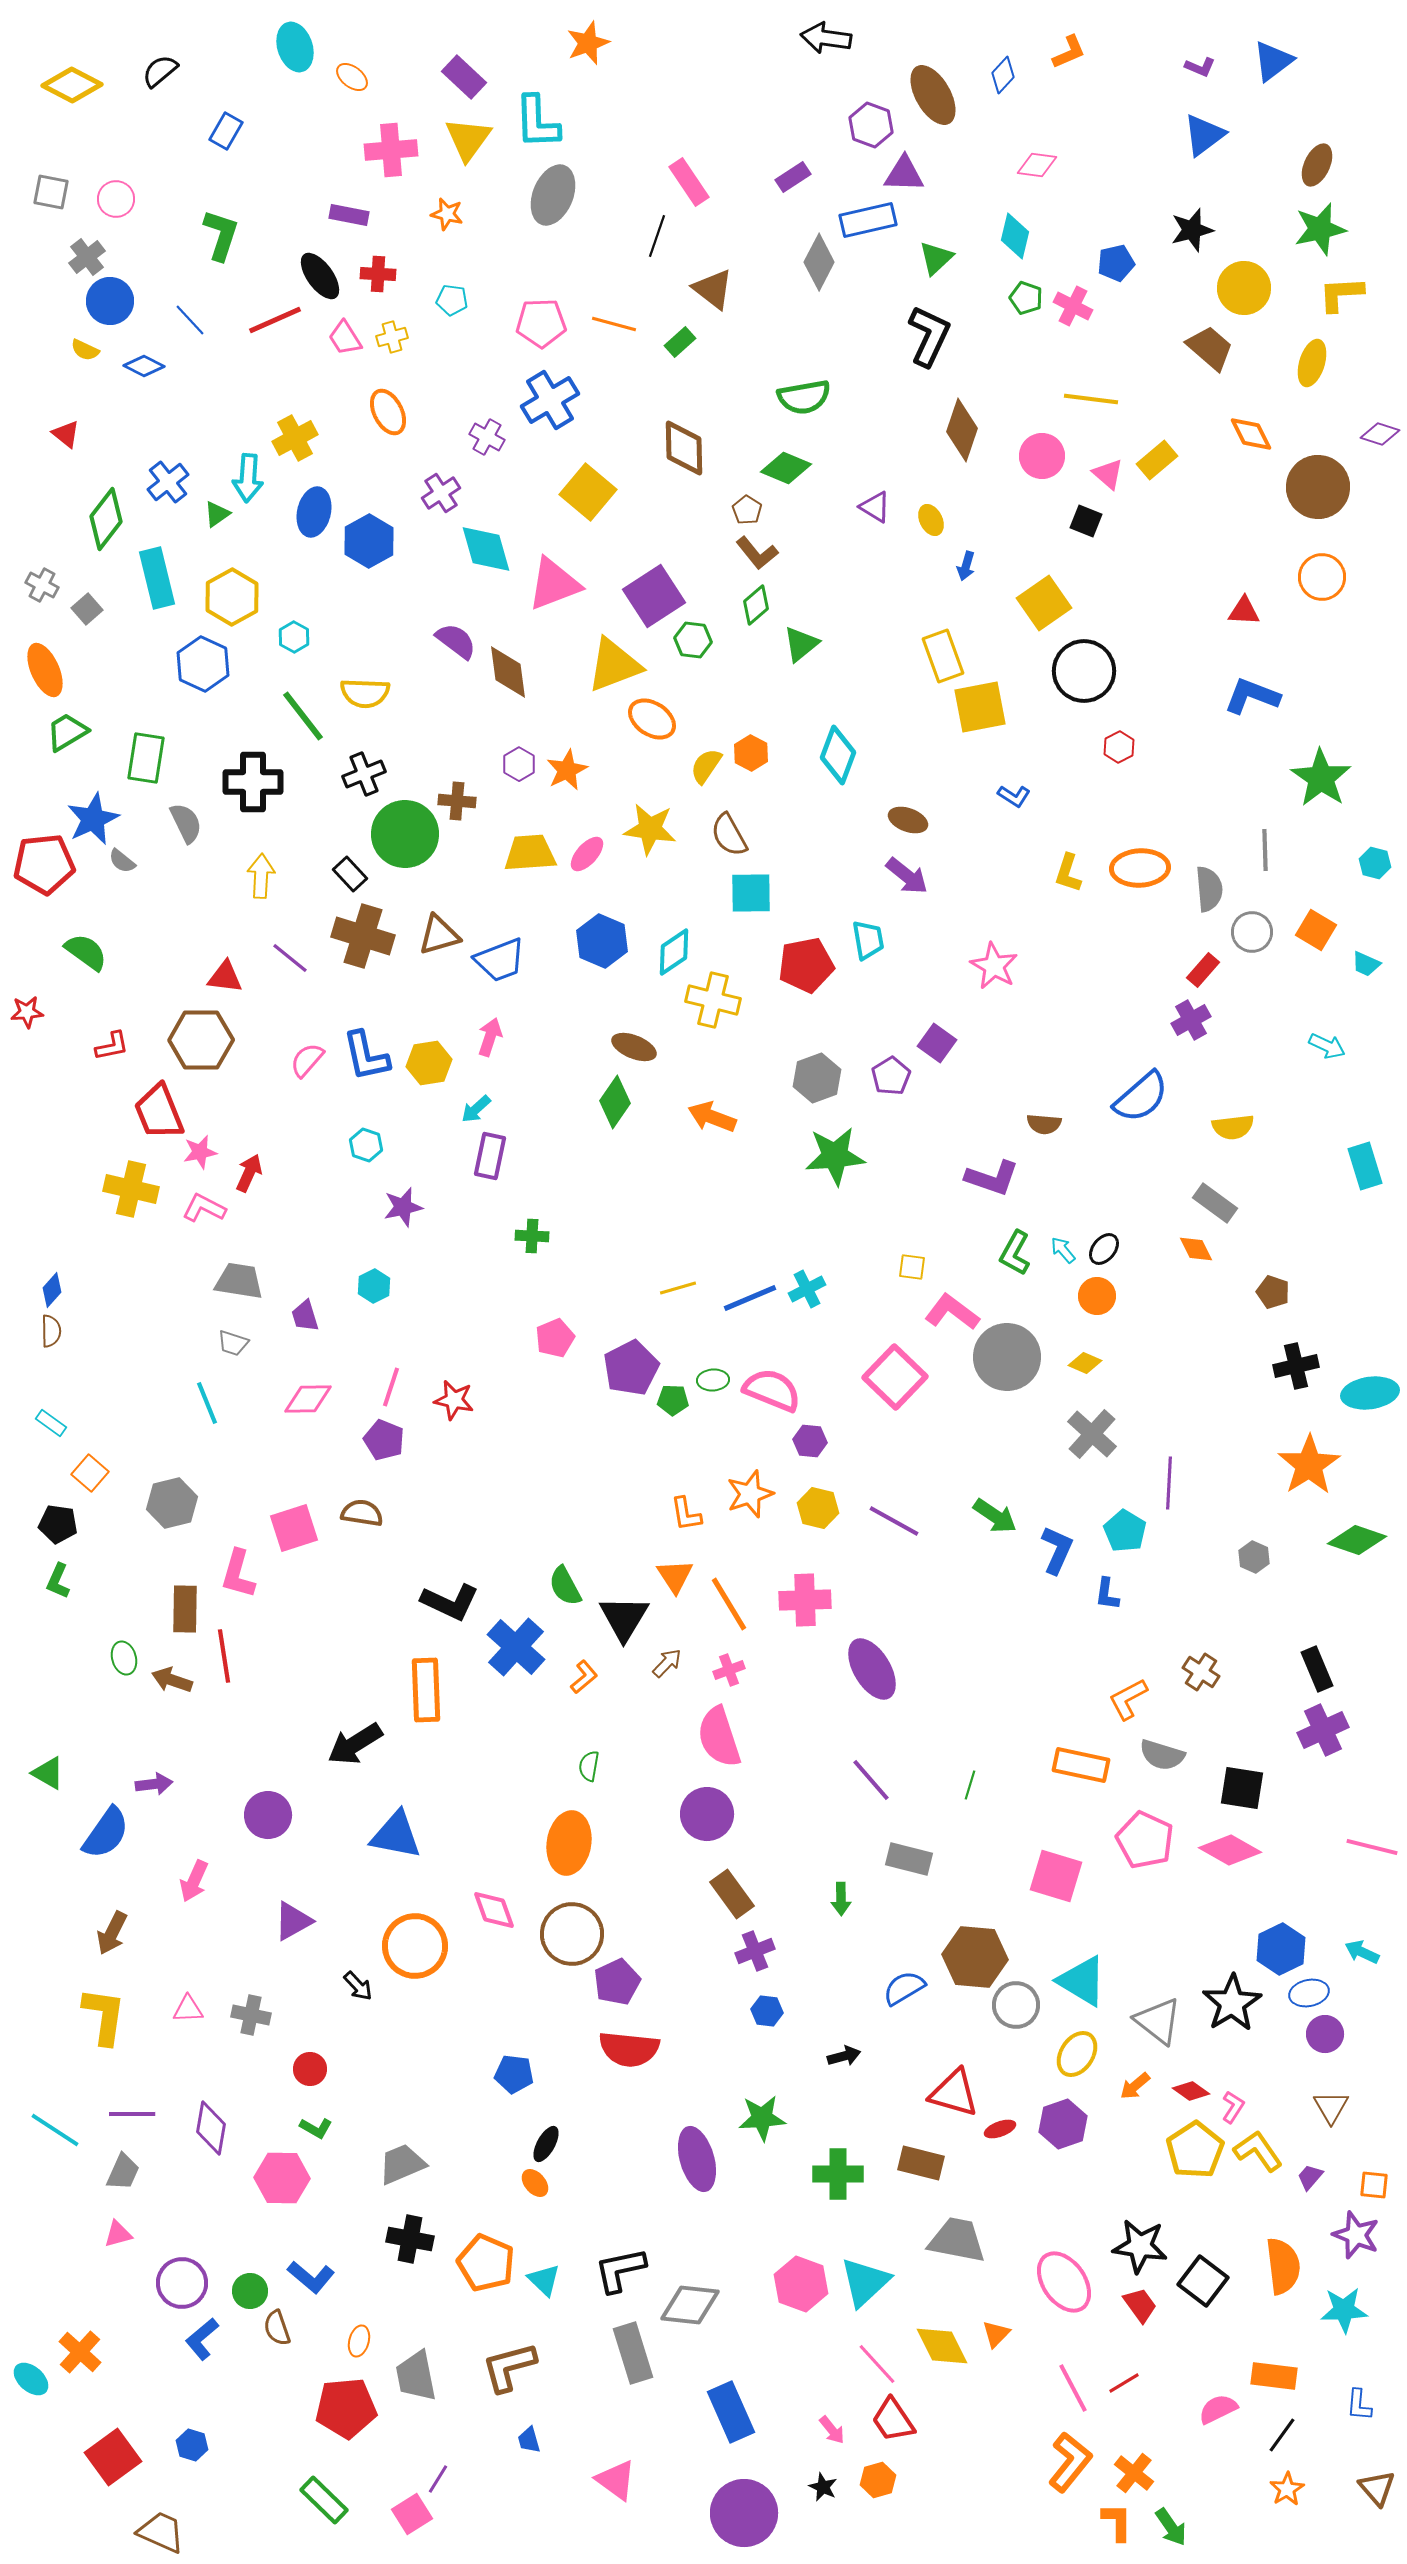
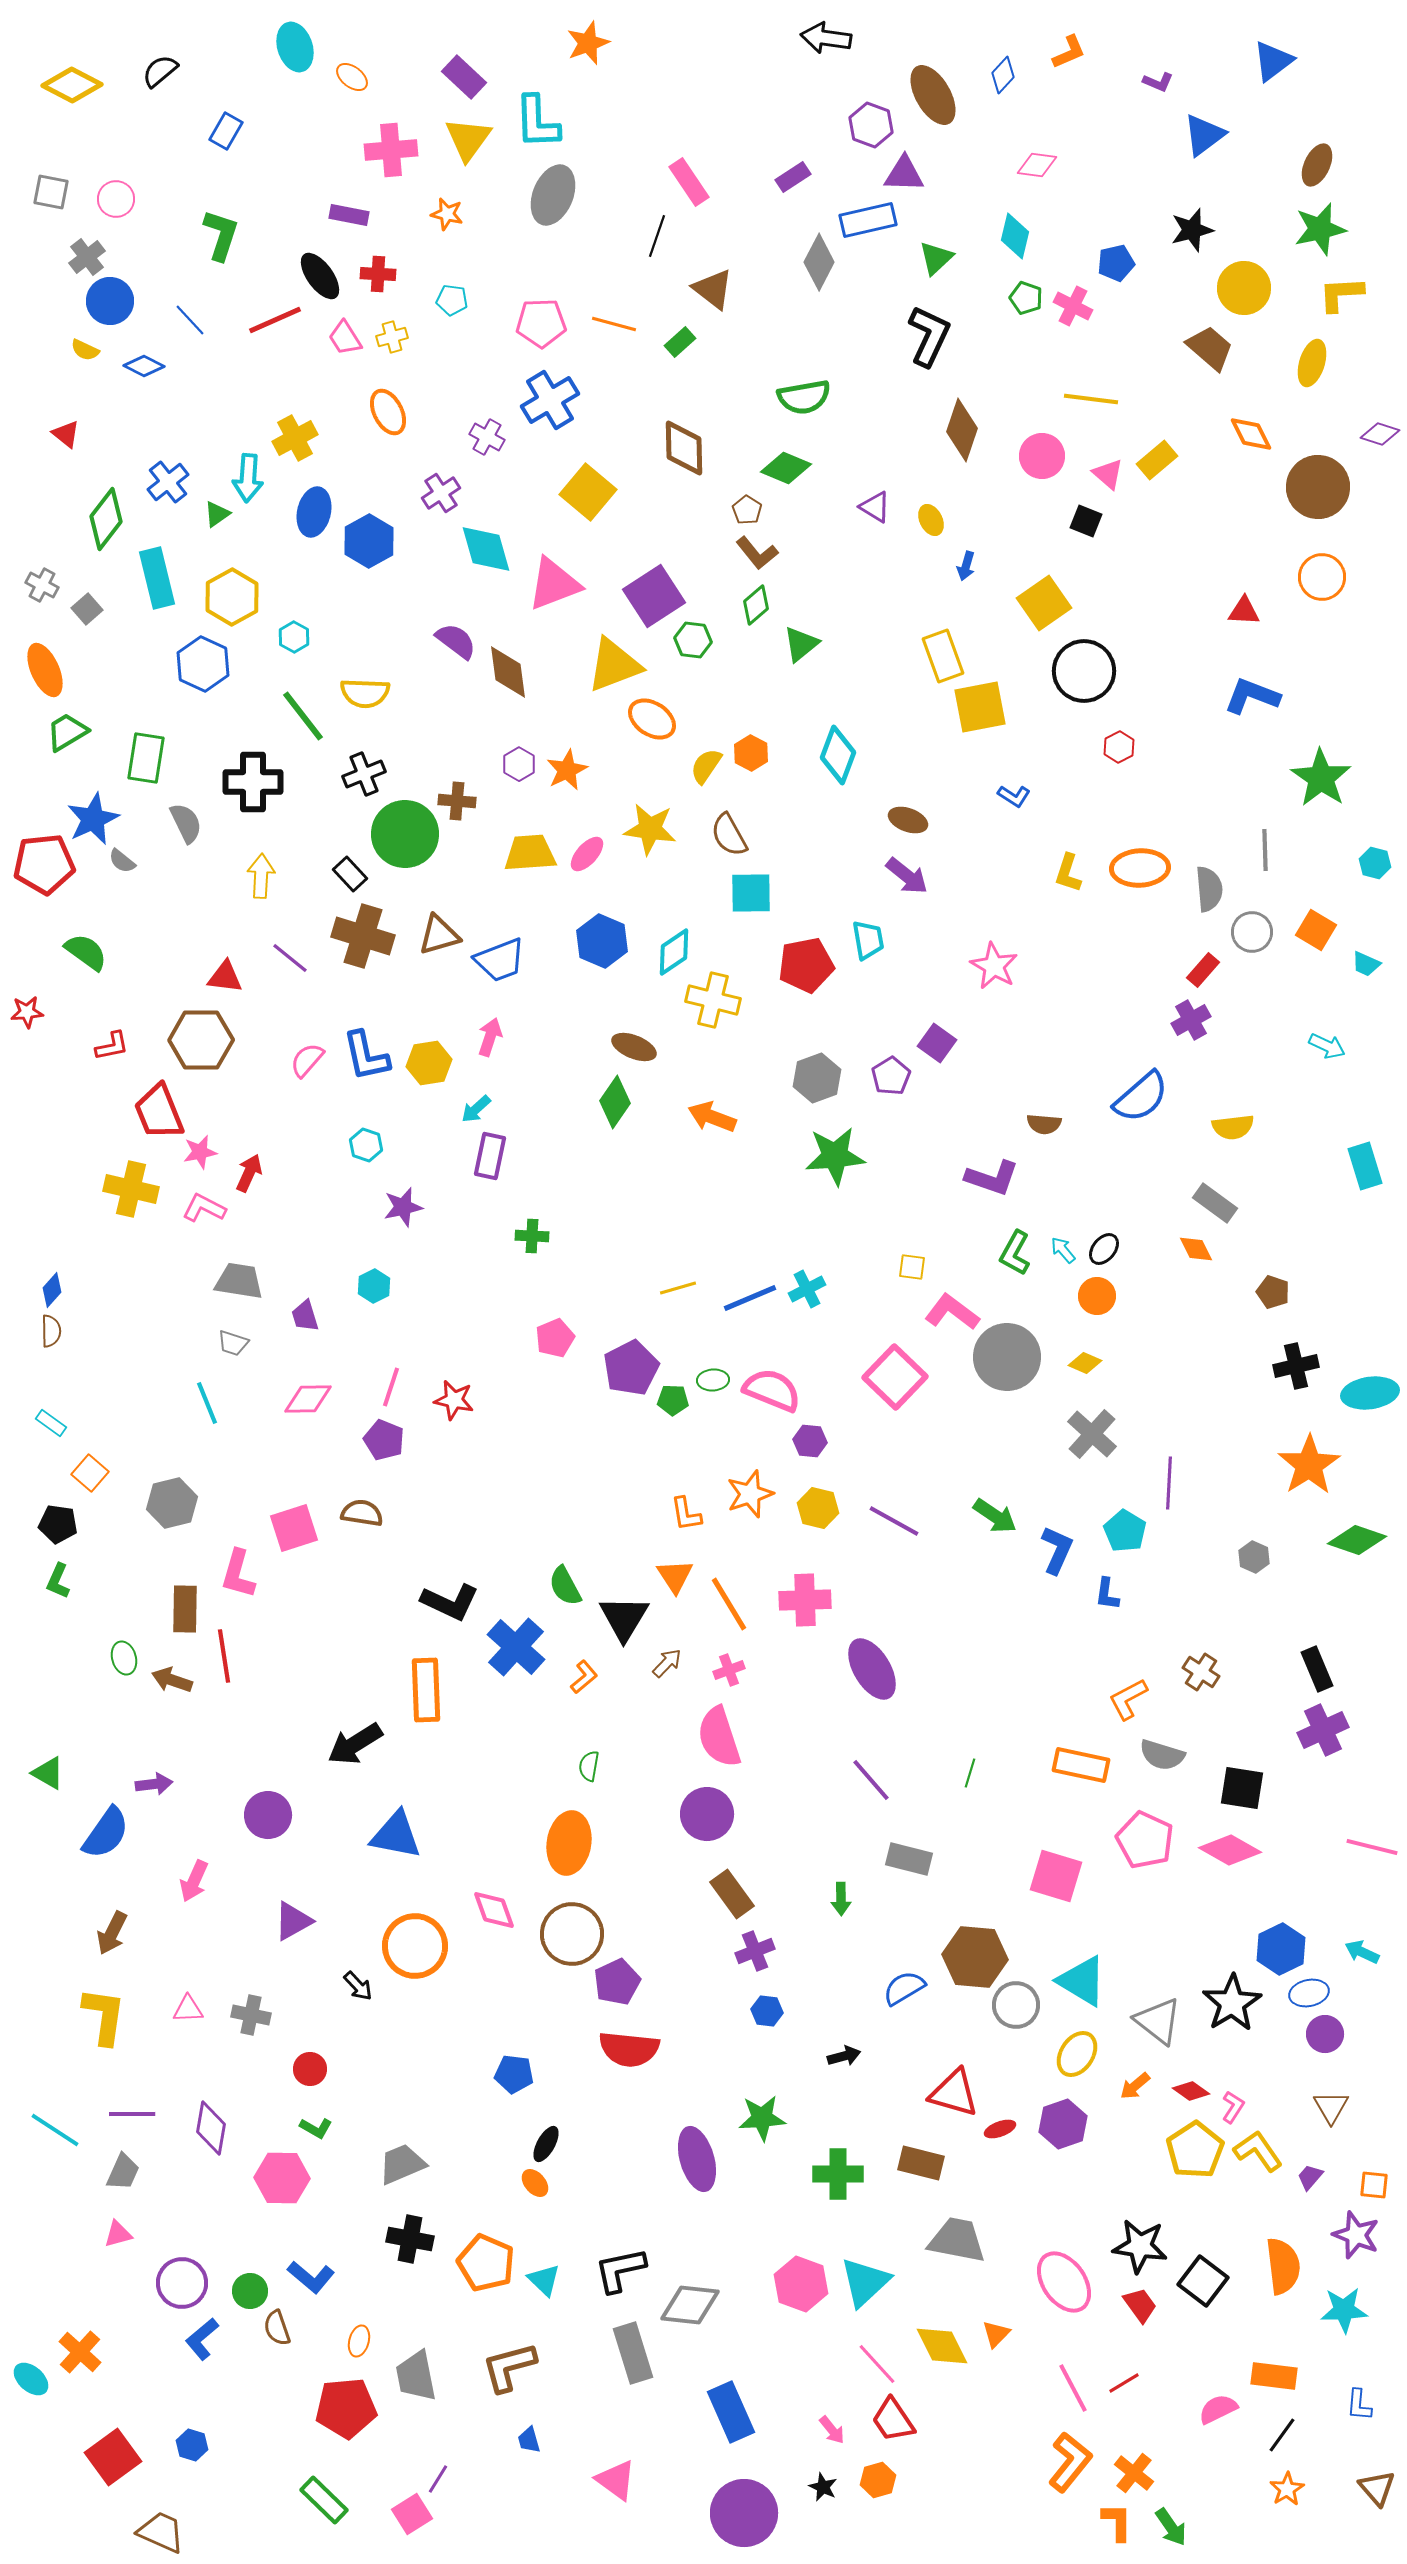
purple L-shape at (1200, 67): moved 42 px left, 15 px down
green line at (970, 1785): moved 12 px up
